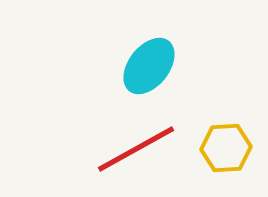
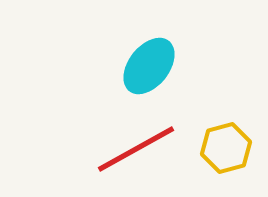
yellow hexagon: rotated 12 degrees counterclockwise
